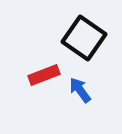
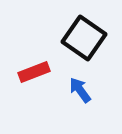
red rectangle: moved 10 px left, 3 px up
